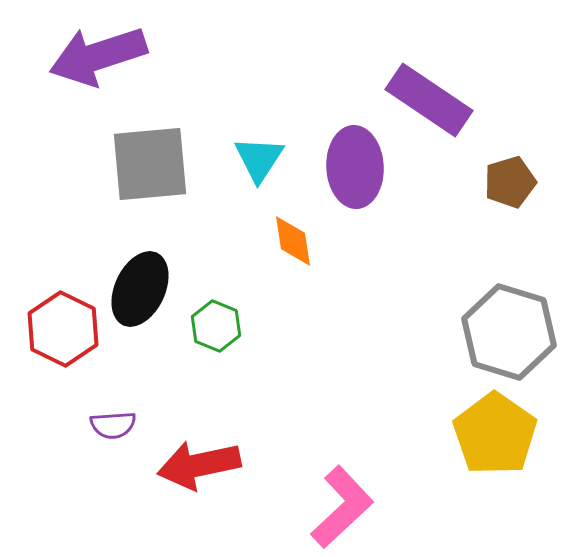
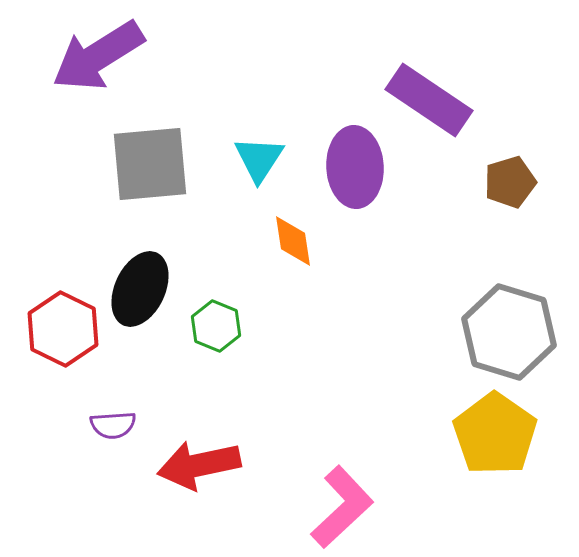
purple arrow: rotated 14 degrees counterclockwise
